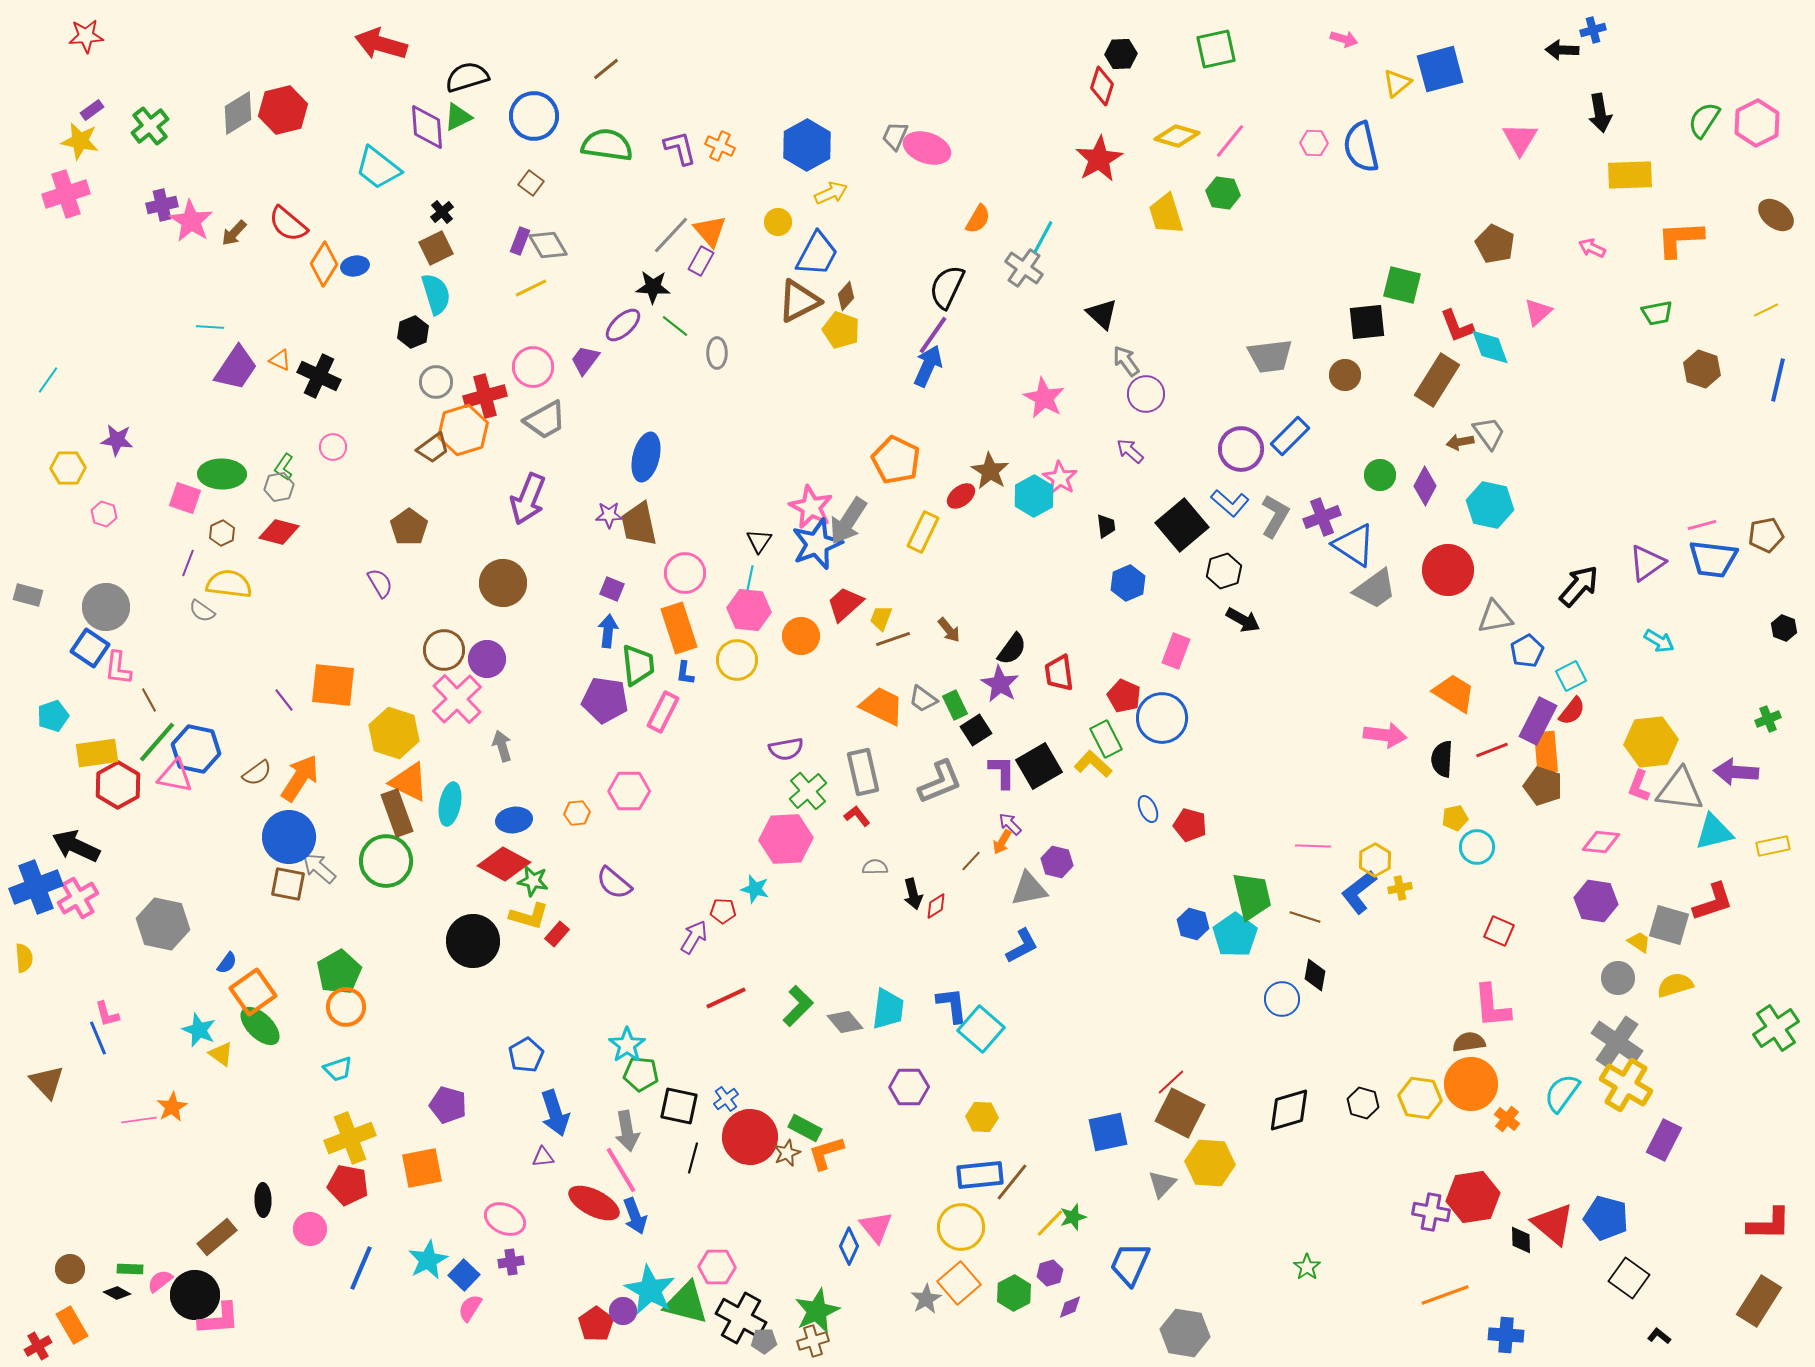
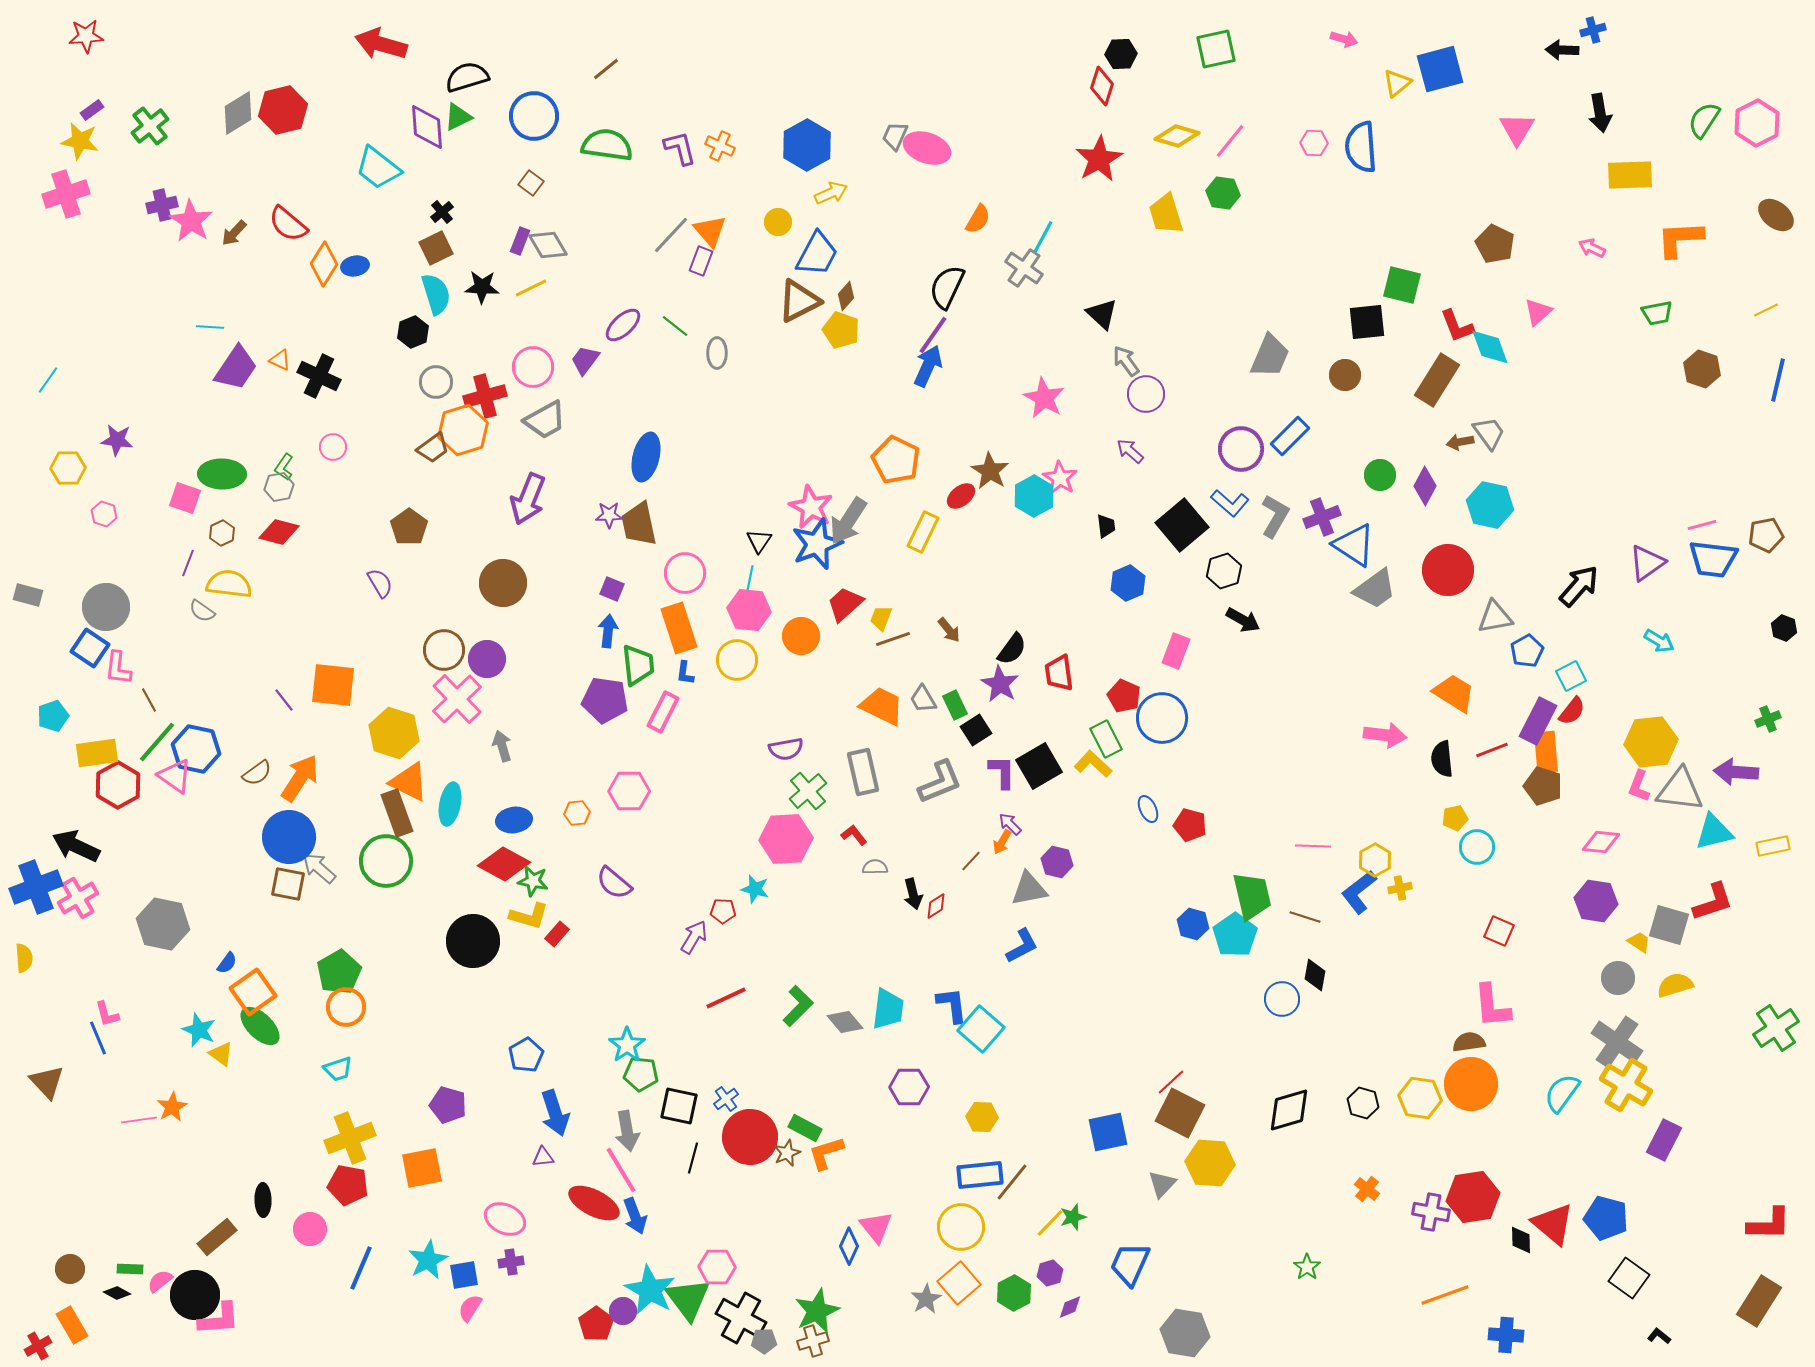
pink triangle at (1520, 139): moved 3 px left, 10 px up
blue semicircle at (1361, 147): rotated 9 degrees clockwise
purple rectangle at (701, 261): rotated 8 degrees counterclockwise
black star at (653, 287): moved 171 px left
gray trapezoid at (1270, 356): rotated 60 degrees counterclockwise
gray trapezoid at (923, 699): rotated 24 degrees clockwise
black semicircle at (1442, 759): rotated 9 degrees counterclockwise
pink triangle at (175, 776): rotated 24 degrees clockwise
red L-shape at (857, 816): moved 3 px left, 19 px down
orange cross at (1507, 1119): moved 140 px left, 70 px down
blue square at (464, 1275): rotated 36 degrees clockwise
green triangle at (686, 1303): moved 2 px right, 4 px up; rotated 39 degrees clockwise
